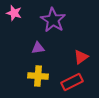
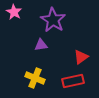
pink star: moved 1 px up; rotated 14 degrees clockwise
purple triangle: moved 3 px right, 3 px up
yellow cross: moved 3 px left, 2 px down; rotated 18 degrees clockwise
red rectangle: moved 1 px right, 1 px up; rotated 15 degrees clockwise
